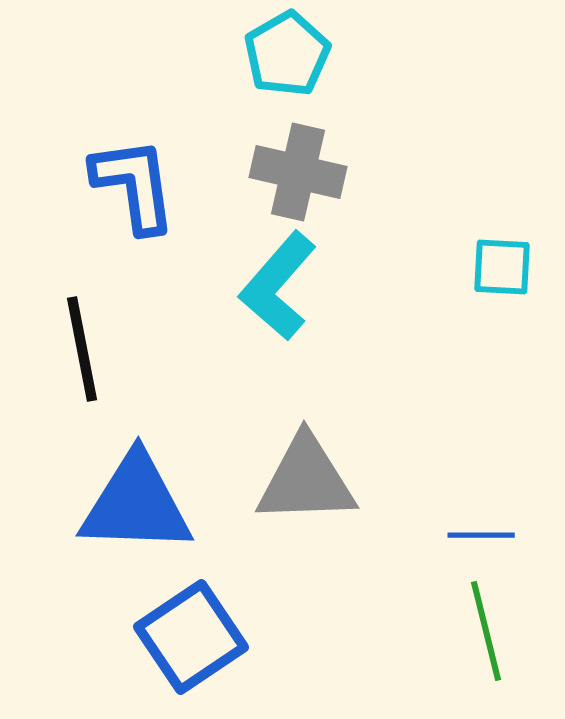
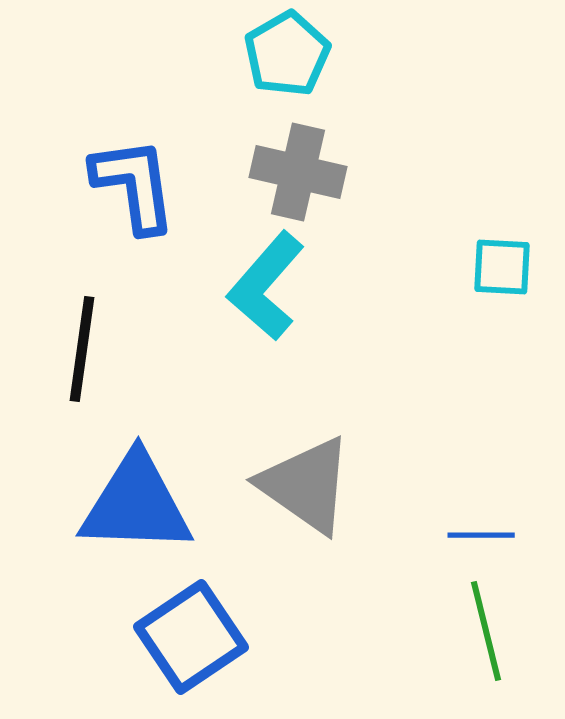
cyan L-shape: moved 12 px left
black line: rotated 19 degrees clockwise
gray triangle: moved 5 px down; rotated 37 degrees clockwise
